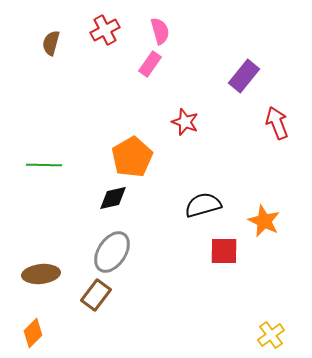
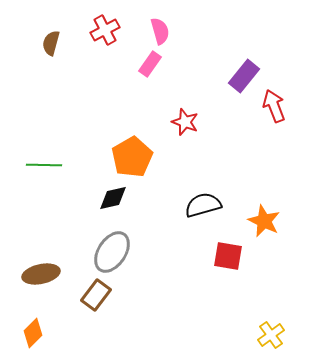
red arrow: moved 3 px left, 17 px up
red square: moved 4 px right, 5 px down; rotated 8 degrees clockwise
brown ellipse: rotated 6 degrees counterclockwise
